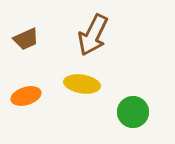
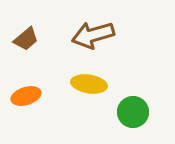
brown arrow: rotated 48 degrees clockwise
brown trapezoid: rotated 16 degrees counterclockwise
yellow ellipse: moved 7 px right
